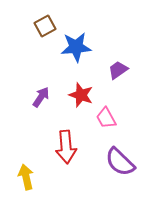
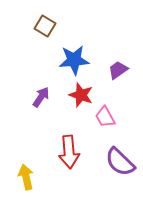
brown square: rotated 30 degrees counterclockwise
blue star: moved 2 px left, 13 px down
pink trapezoid: moved 1 px left, 1 px up
red arrow: moved 3 px right, 5 px down
